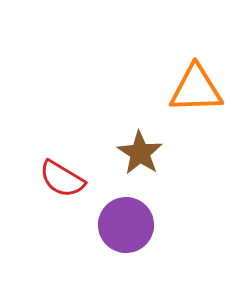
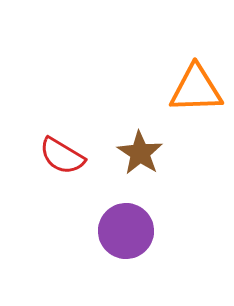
red semicircle: moved 23 px up
purple circle: moved 6 px down
